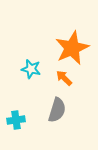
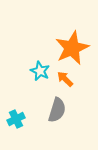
cyan star: moved 9 px right, 2 px down; rotated 12 degrees clockwise
orange arrow: moved 1 px right, 1 px down
cyan cross: moved 1 px up; rotated 18 degrees counterclockwise
